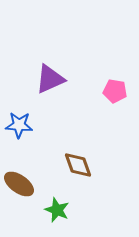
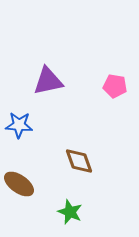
purple triangle: moved 2 px left, 2 px down; rotated 12 degrees clockwise
pink pentagon: moved 5 px up
brown diamond: moved 1 px right, 4 px up
green star: moved 13 px right, 2 px down
